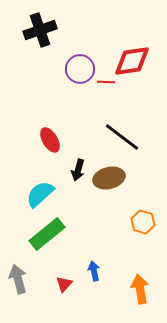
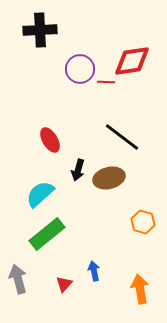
black cross: rotated 16 degrees clockwise
